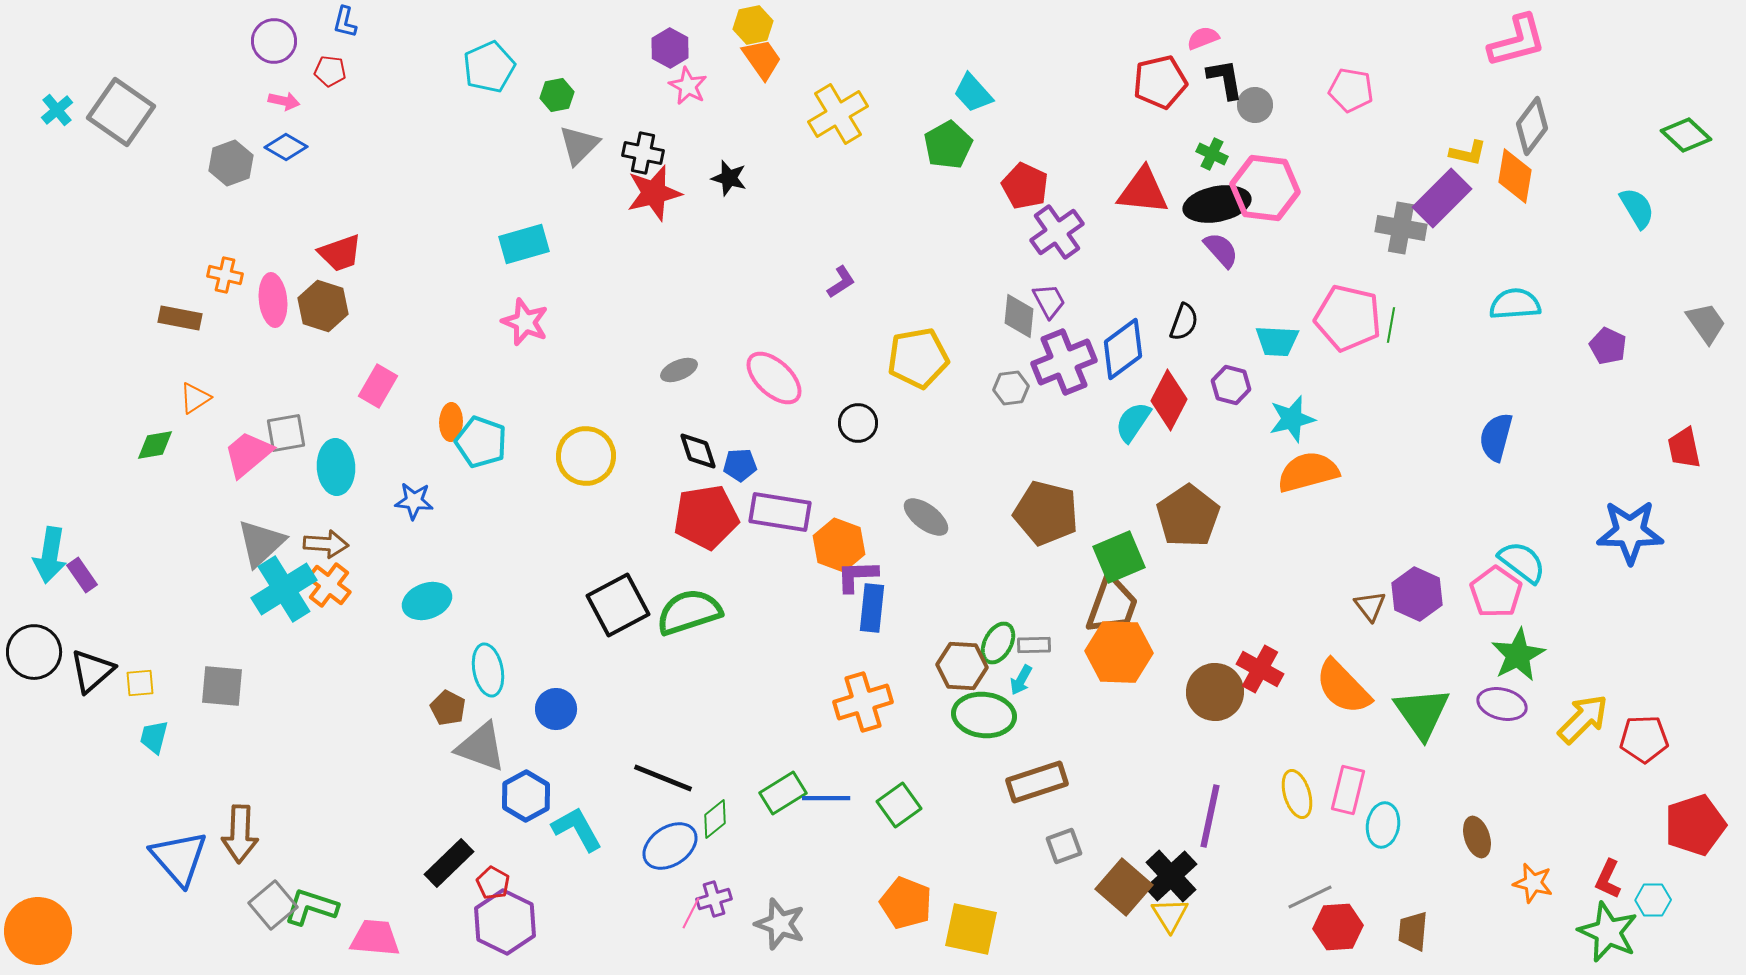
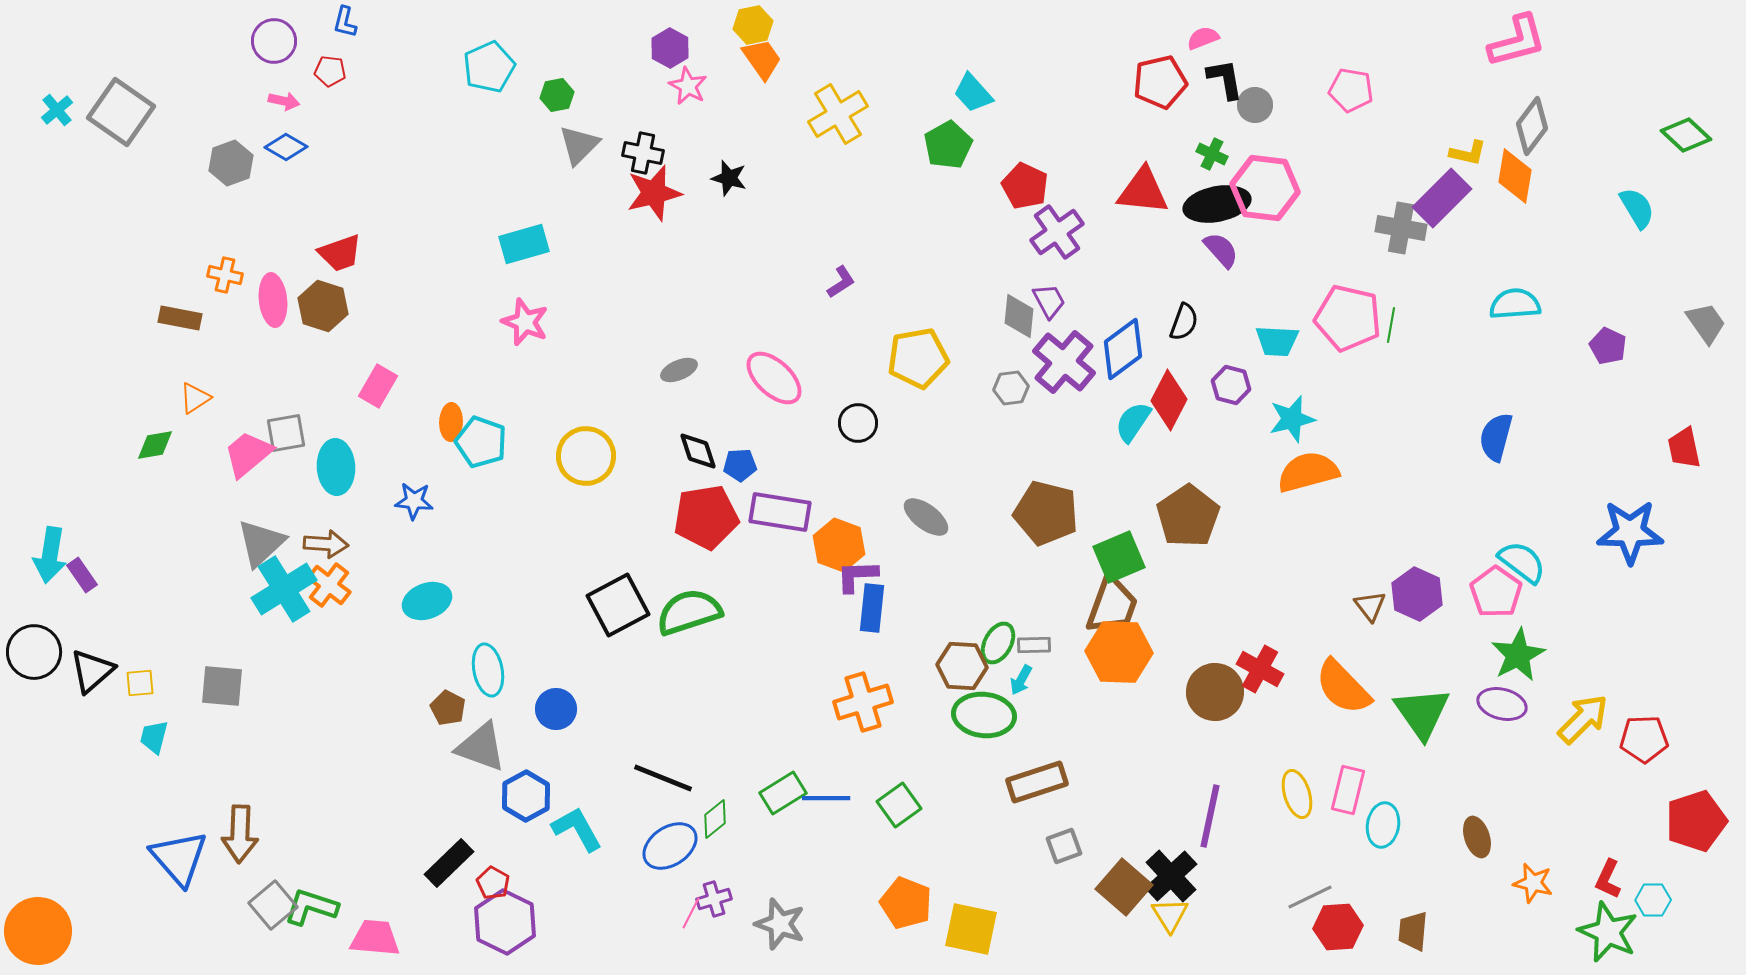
purple cross at (1064, 362): rotated 28 degrees counterclockwise
red pentagon at (1695, 825): moved 1 px right, 4 px up
